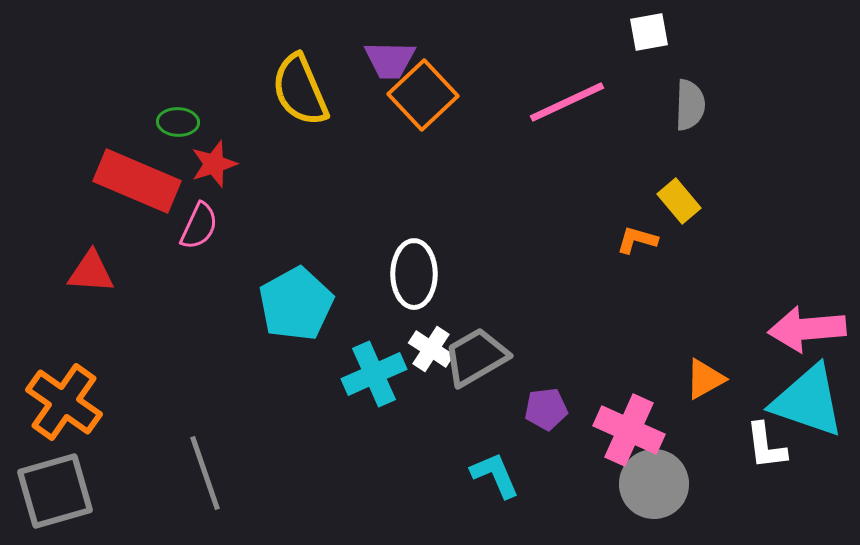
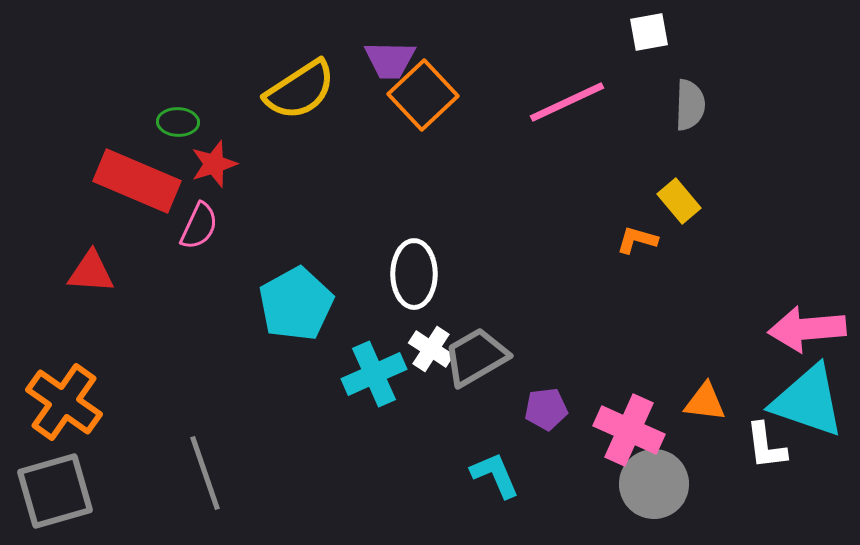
yellow semicircle: rotated 100 degrees counterclockwise
orange triangle: moved 23 px down; rotated 36 degrees clockwise
